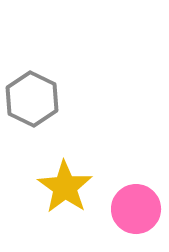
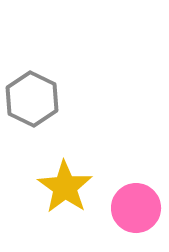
pink circle: moved 1 px up
